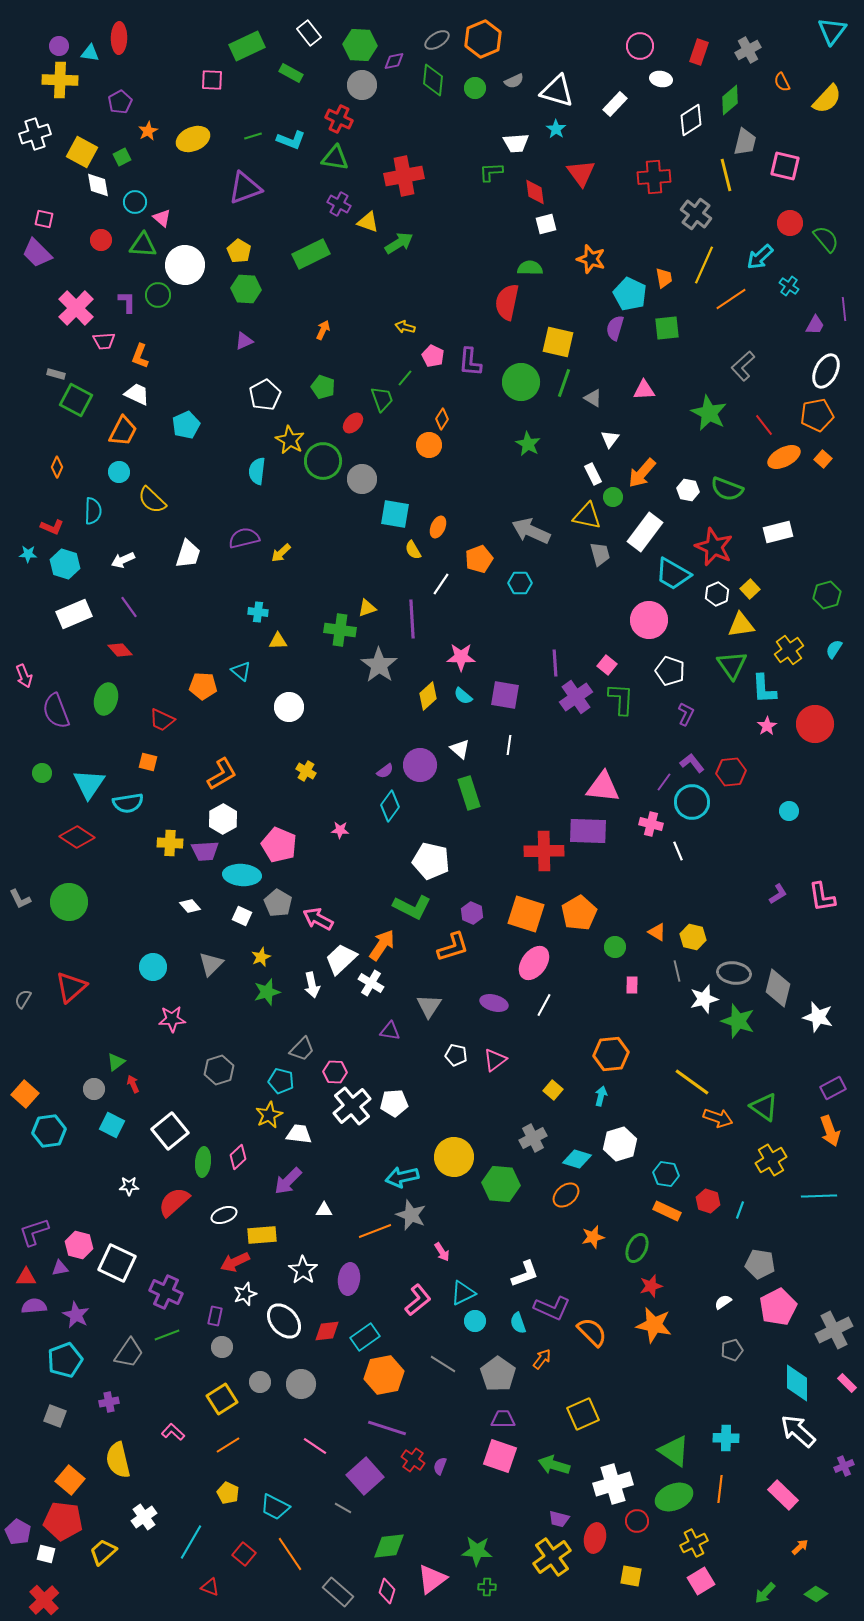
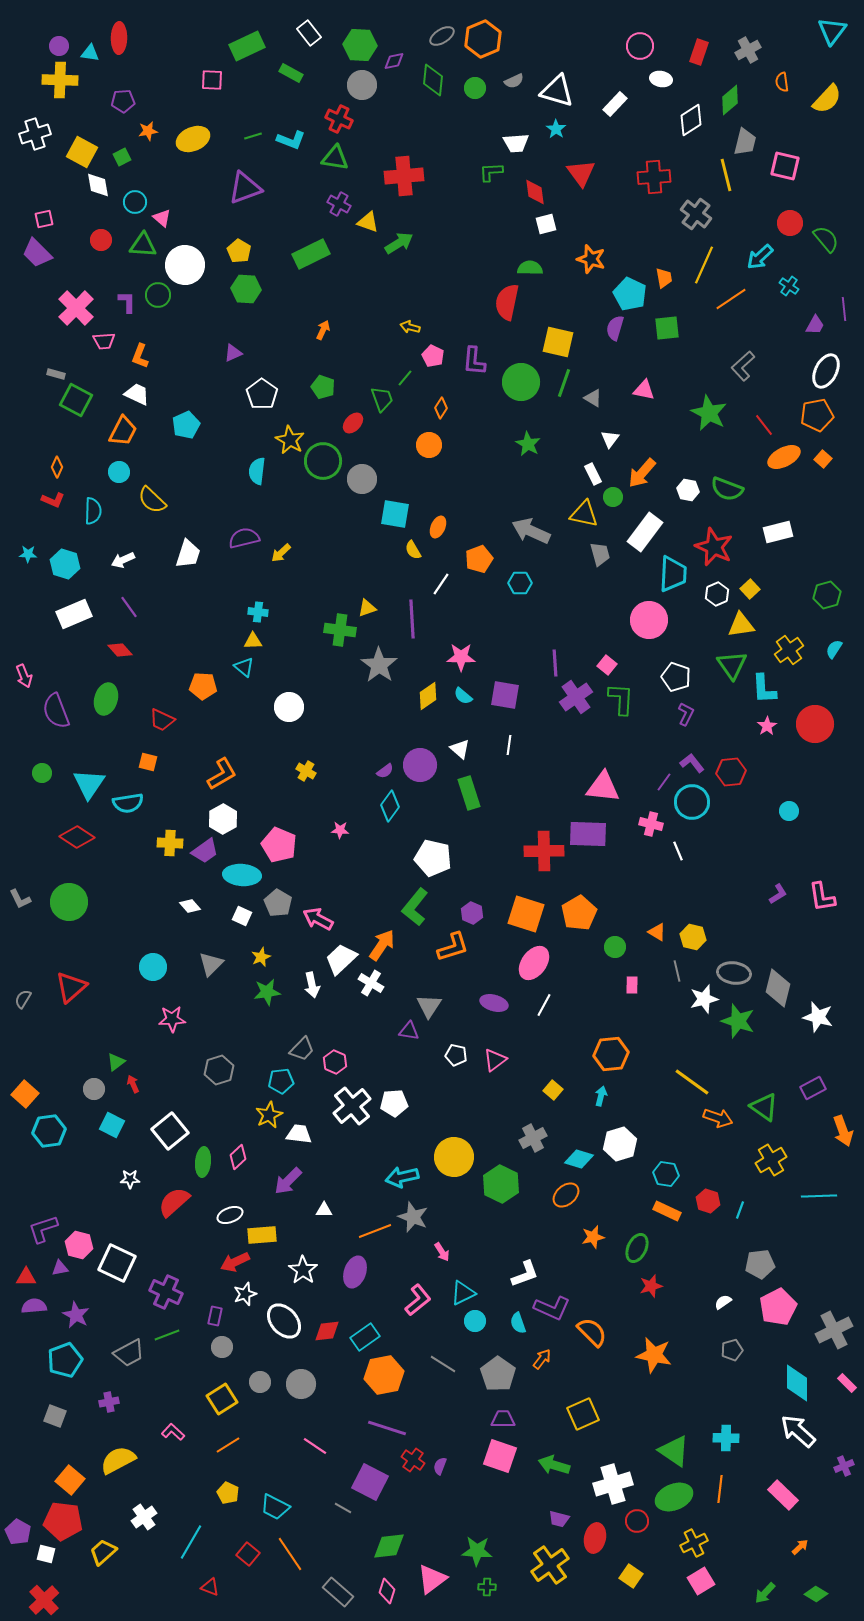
gray ellipse at (437, 40): moved 5 px right, 4 px up
orange semicircle at (782, 82): rotated 18 degrees clockwise
purple pentagon at (120, 102): moved 3 px right, 1 px up; rotated 25 degrees clockwise
orange star at (148, 131): rotated 18 degrees clockwise
red cross at (404, 176): rotated 6 degrees clockwise
pink square at (44, 219): rotated 24 degrees counterclockwise
yellow arrow at (405, 327): moved 5 px right
purple triangle at (244, 341): moved 11 px left, 12 px down
purple L-shape at (470, 362): moved 4 px right, 1 px up
pink triangle at (644, 390): rotated 15 degrees clockwise
white pentagon at (265, 395): moved 3 px left, 1 px up; rotated 8 degrees counterclockwise
orange diamond at (442, 419): moved 1 px left, 11 px up
yellow triangle at (587, 516): moved 3 px left, 2 px up
red L-shape at (52, 527): moved 1 px right, 27 px up
cyan trapezoid at (673, 574): rotated 117 degrees counterclockwise
yellow triangle at (278, 641): moved 25 px left
cyan triangle at (241, 671): moved 3 px right, 4 px up
white pentagon at (670, 671): moved 6 px right, 6 px down
yellow diamond at (428, 696): rotated 8 degrees clockwise
purple rectangle at (588, 831): moved 3 px down
purple trapezoid at (205, 851): rotated 32 degrees counterclockwise
white pentagon at (431, 861): moved 2 px right, 3 px up
green L-shape at (412, 907): moved 3 px right; rotated 102 degrees clockwise
green star at (267, 992): rotated 8 degrees clockwise
purple triangle at (390, 1031): moved 19 px right
pink hexagon at (335, 1072): moved 10 px up; rotated 20 degrees clockwise
cyan pentagon at (281, 1081): rotated 20 degrees counterclockwise
purple rectangle at (833, 1088): moved 20 px left
orange arrow at (830, 1131): moved 13 px right
cyan diamond at (577, 1159): moved 2 px right
green hexagon at (501, 1184): rotated 21 degrees clockwise
white star at (129, 1186): moved 1 px right, 7 px up
white ellipse at (224, 1215): moved 6 px right
gray star at (411, 1215): moved 2 px right, 2 px down
purple L-shape at (34, 1232): moved 9 px right, 3 px up
gray pentagon at (760, 1264): rotated 16 degrees counterclockwise
purple ellipse at (349, 1279): moved 6 px right, 7 px up; rotated 12 degrees clockwise
orange star at (654, 1325): moved 30 px down
gray trapezoid at (129, 1353): rotated 28 degrees clockwise
yellow semicircle at (118, 1460): rotated 75 degrees clockwise
purple square at (365, 1476): moved 5 px right, 6 px down; rotated 21 degrees counterclockwise
red square at (244, 1554): moved 4 px right
yellow cross at (552, 1557): moved 2 px left, 8 px down
yellow square at (631, 1576): rotated 25 degrees clockwise
